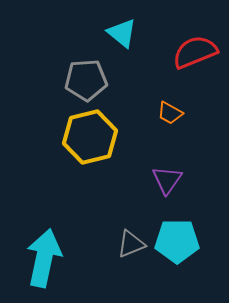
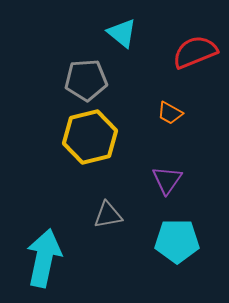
gray triangle: moved 23 px left, 29 px up; rotated 12 degrees clockwise
